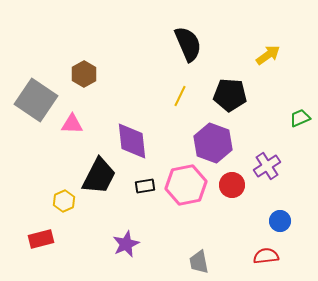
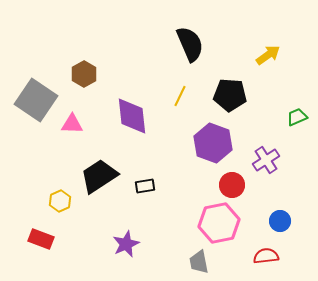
black semicircle: moved 2 px right
green trapezoid: moved 3 px left, 1 px up
purple diamond: moved 25 px up
purple cross: moved 1 px left, 6 px up
black trapezoid: rotated 150 degrees counterclockwise
pink hexagon: moved 33 px right, 38 px down
yellow hexagon: moved 4 px left
red rectangle: rotated 35 degrees clockwise
